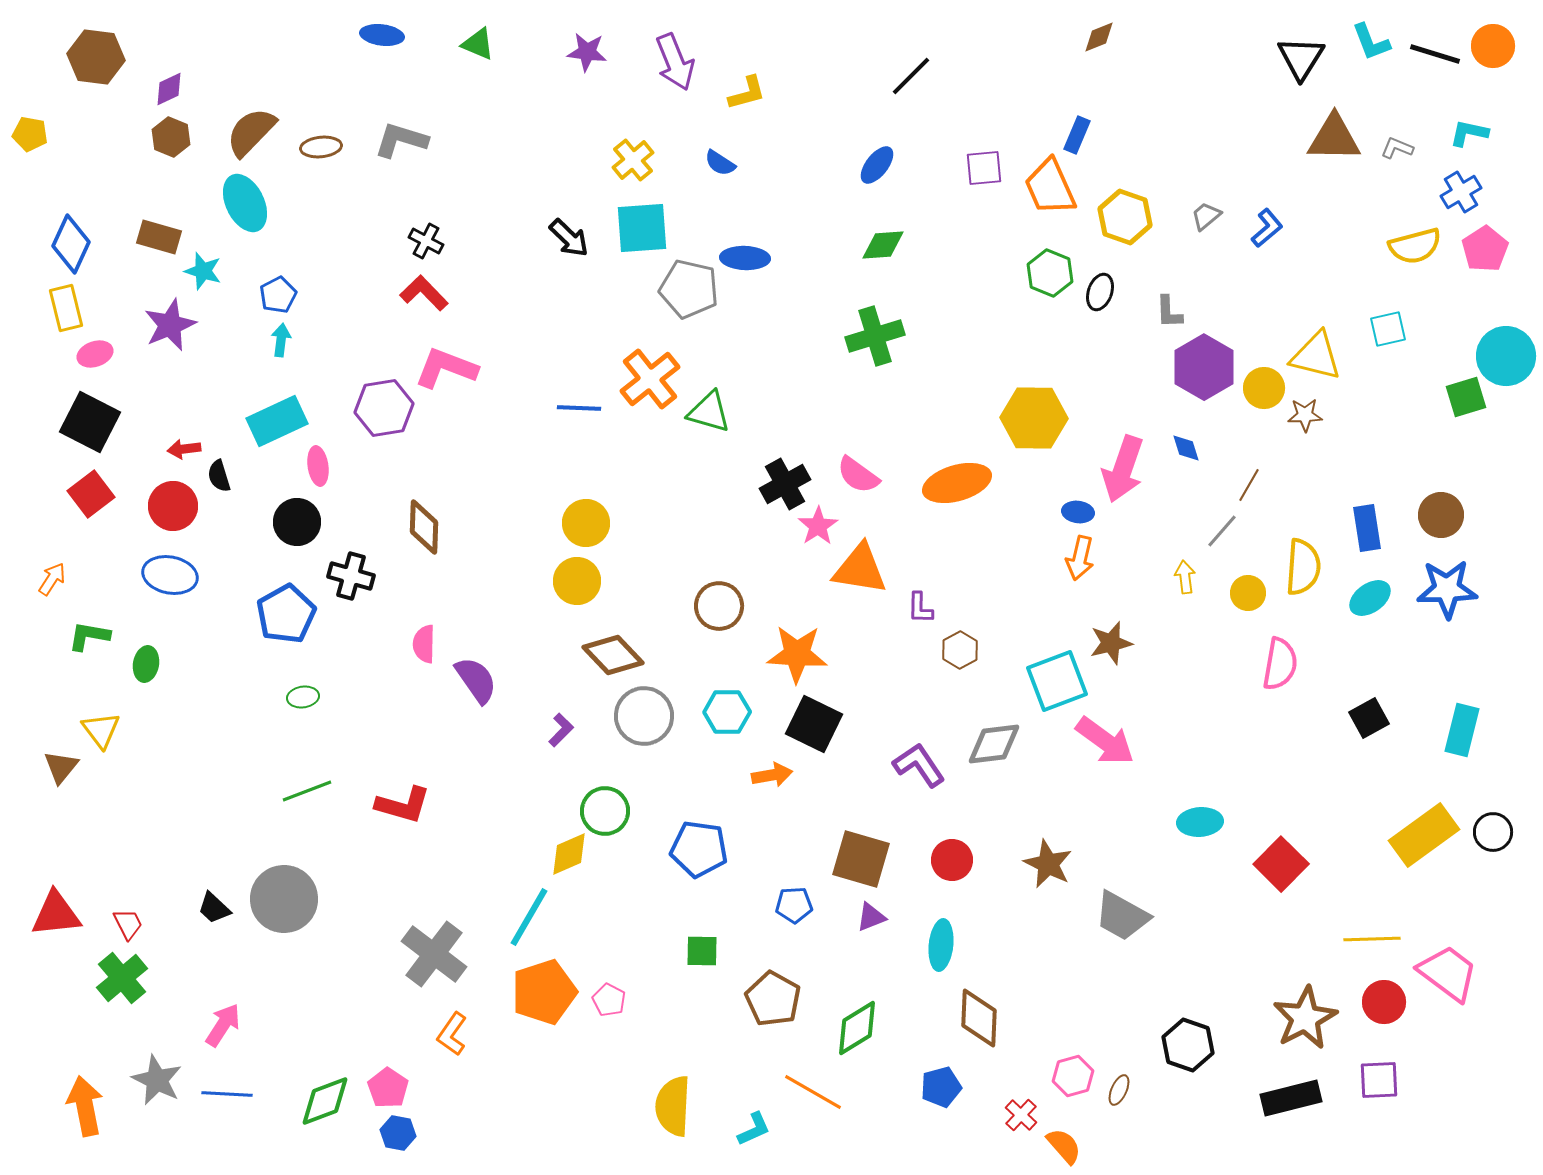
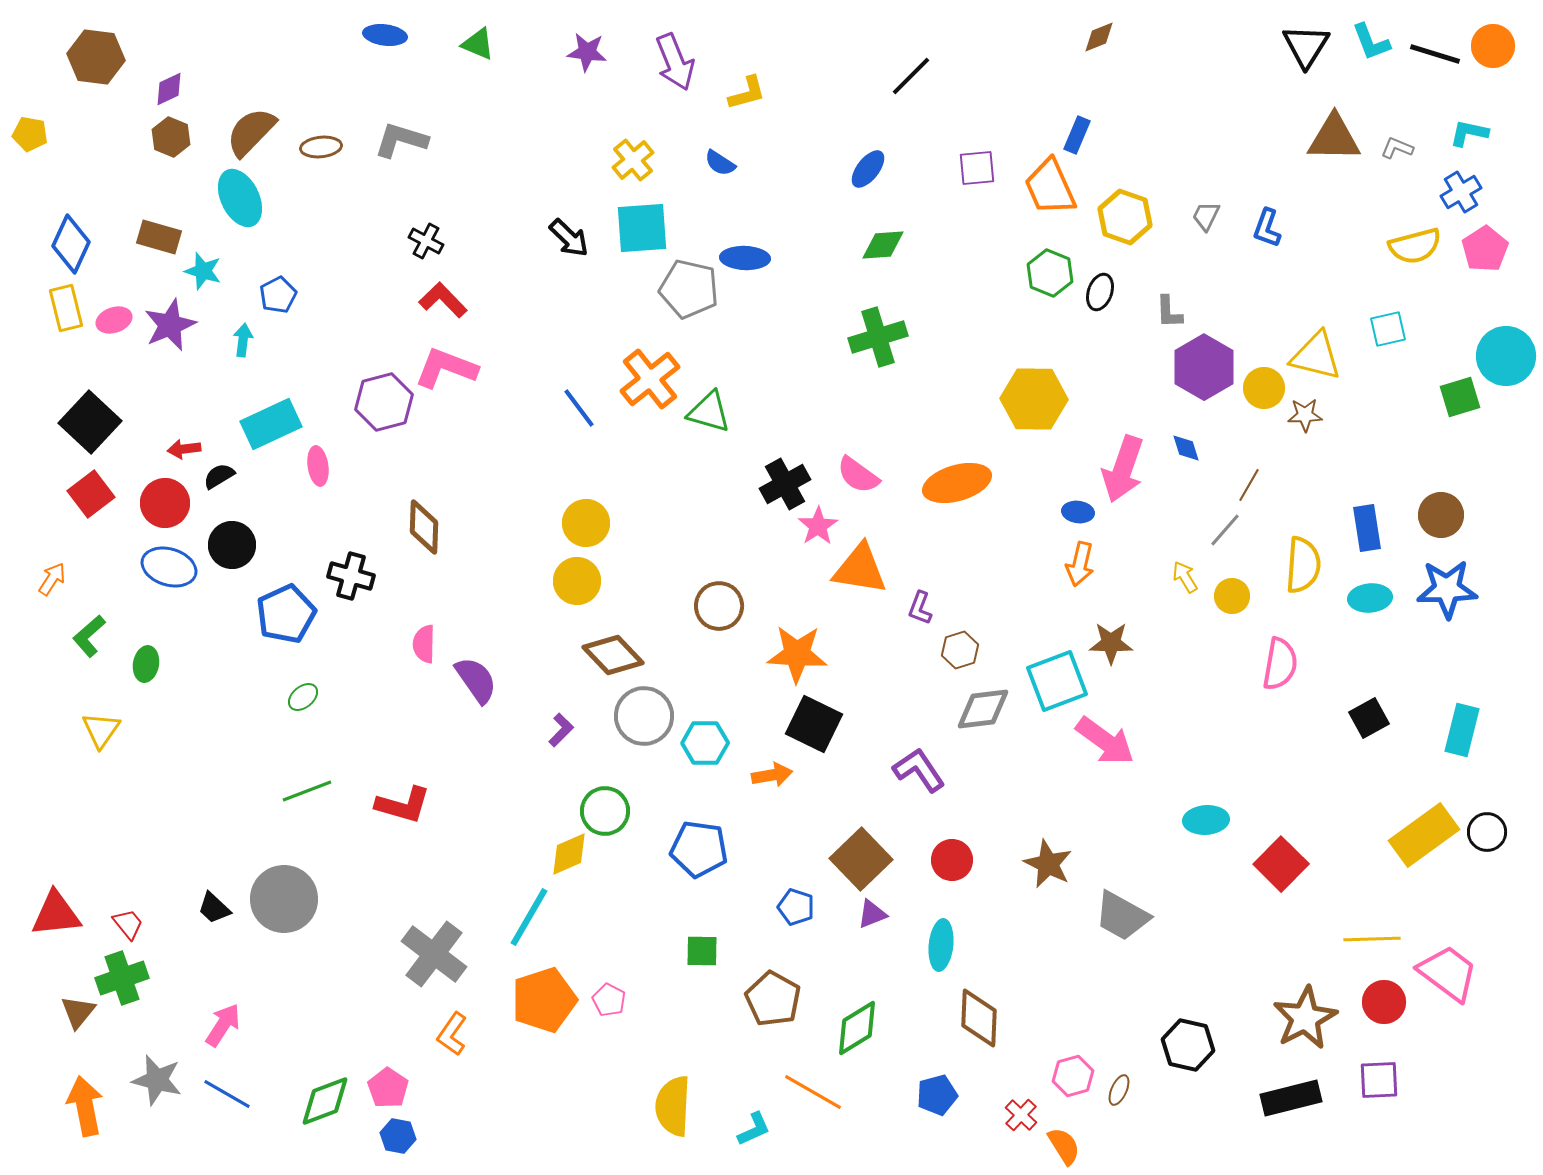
blue ellipse at (382, 35): moved 3 px right
black triangle at (1301, 58): moved 5 px right, 12 px up
blue ellipse at (877, 165): moved 9 px left, 4 px down
purple square at (984, 168): moved 7 px left
cyan ellipse at (245, 203): moved 5 px left, 5 px up
gray trapezoid at (1206, 216): rotated 24 degrees counterclockwise
blue L-shape at (1267, 228): rotated 150 degrees clockwise
red L-shape at (424, 293): moved 19 px right, 7 px down
green cross at (875, 336): moved 3 px right, 1 px down
cyan arrow at (281, 340): moved 38 px left
pink ellipse at (95, 354): moved 19 px right, 34 px up
green square at (1466, 397): moved 6 px left
purple hexagon at (384, 408): moved 6 px up; rotated 6 degrees counterclockwise
blue line at (579, 408): rotated 51 degrees clockwise
yellow hexagon at (1034, 418): moved 19 px up
cyan rectangle at (277, 421): moved 6 px left, 3 px down
black square at (90, 422): rotated 16 degrees clockwise
black semicircle at (219, 476): rotated 76 degrees clockwise
red circle at (173, 506): moved 8 px left, 3 px up
black circle at (297, 522): moved 65 px left, 23 px down
gray line at (1222, 531): moved 3 px right, 1 px up
orange arrow at (1080, 558): moved 6 px down
yellow semicircle at (1303, 567): moved 2 px up
blue ellipse at (170, 575): moved 1 px left, 8 px up; rotated 6 degrees clockwise
yellow arrow at (1185, 577): rotated 24 degrees counterclockwise
yellow circle at (1248, 593): moved 16 px left, 3 px down
cyan ellipse at (1370, 598): rotated 30 degrees clockwise
purple L-shape at (920, 608): rotated 20 degrees clockwise
blue pentagon at (286, 614): rotated 4 degrees clockwise
green L-shape at (89, 636): rotated 51 degrees counterclockwise
brown star at (1111, 643): rotated 15 degrees clockwise
brown hexagon at (960, 650): rotated 12 degrees clockwise
green ellipse at (303, 697): rotated 32 degrees counterclockwise
cyan hexagon at (727, 712): moved 22 px left, 31 px down
yellow triangle at (101, 730): rotated 12 degrees clockwise
gray diamond at (994, 744): moved 11 px left, 35 px up
purple L-shape at (919, 765): moved 5 px down
brown triangle at (61, 767): moved 17 px right, 245 px down
cyan ellipse at (1200, 822): moved 6 px right, 2 px up
black circle at (1493, 832): moved 6 px left
brown square at (861, 859): rotated 30 degrees clockwise
blue pentagon at (794, 905): moved 2 px right, 2 px down; rotated 21 degrees clockwise
purple triangle at (871, 917): moved 1 px right, 3 px up
red trapezoid at (128, 924): rotated 12 degrees counterclockwise
green cross at (122, 978): rotated 21 degrees clockwise
orange pentagon at (544, 992): moved 8 px down
black hexagon at (1188, 1045): rotated 6 degrees counterclockwise
gray star at (157, 1080): rotated 12 degrees counterclockwise
blue pentagon at (941, 1087): moved 4 px left, 8 px down
blue line at (227, 1094): rotated 27 degrees clockwise
blue hexagon at (398, 1133): moved 3 px down
orange semicircle at (1064, 1146): rotated 9 degrees clockwise
